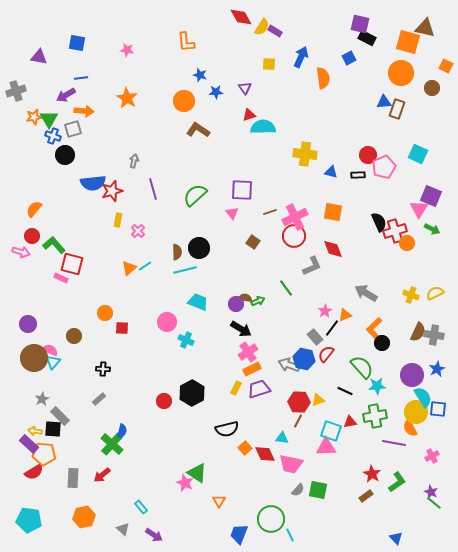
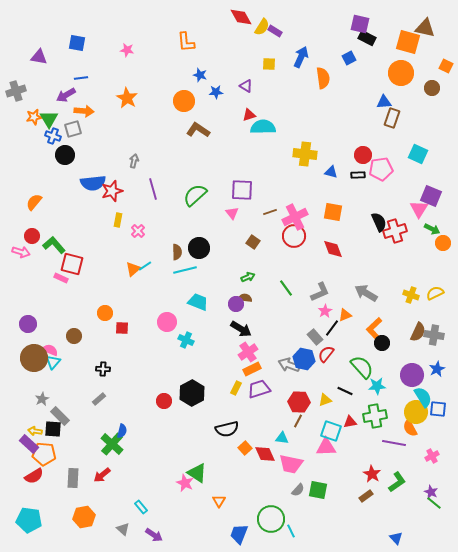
purple triangle at (245, 88): moved 1 px right, 2 px up; rotated 24 degrees counterclockwise
brown rectangle at (397, 109): moved 5 px left, 9 px down
red circle at (368, 155): moved 5 px left
pink pentagon at (384, 167): moved 3 px left, 2 px down; rotated 15 degrees clockwise
orange semicircle at (34, 209): moved 7 px up
orange circle at (407, 243): moved 36 px right
gray L-shape at (312, 266): moved 8 px right, 26 px down
orange triangle at (129, 268): moved 4 px right, 1 px down
green arrow at (258, 301): moved 10 px left, 24 px up
yellow triangle at (318, 400): moved 7 px right
red semicircle at (34, 472): moved 4 px down
cyan line at (290, 535): moved 1 px right, 4 px up
